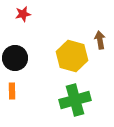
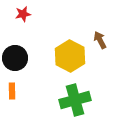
brown arrow: rotated 18 degrees counterclockwise
yellow hexagon: moved 2 px left; rotated 12 degrees clockwise
